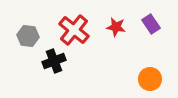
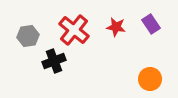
gray hexagon: rotated 15 degrees counterclockwise
